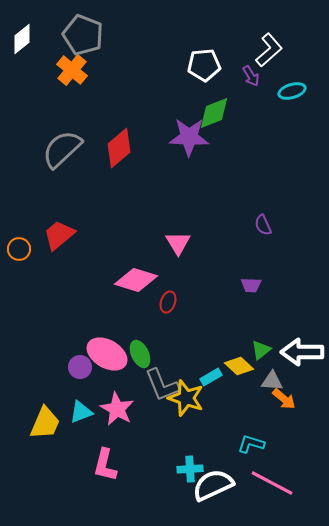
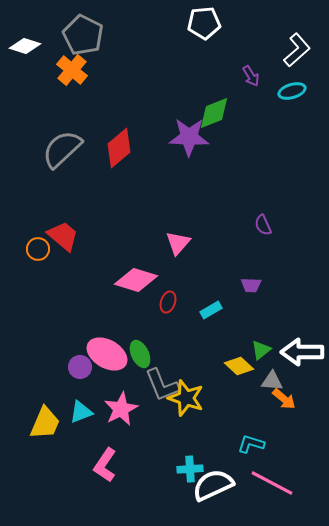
gray pentagon: rotated 6 degrees clockwise
white diamond: moved 3 px right, 7 px down; rotated 56 degrees clockwise
white L-shape: moved 28 px right
white pentagon: moved 42 px up
red trapezoid: moved 4 px right, 1 px down; rotated 80 degrees clockwise
pink triangle: rotated 12 degrees clockwise
orange circle: moved 19 px right
cyan rectangle: moved 67 px up
pink star: moved 4 px right; rotated 16 degrees clockwise
pink L-shape: rotated 20 degrees clockwise
